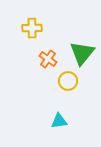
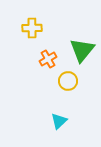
green triangle: moved 3 px up
orange cross: rotated 24 degrees clockwise
cyan triangle: rotated 36 degrees counterclockwise
